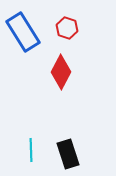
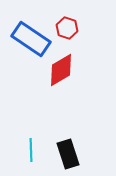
blue rectangle: moved 8 px right, 7 px down; rotated 24 degrees counterclockwise
red diamond: moved 2 px up; rotated 32 degrees clockwise
